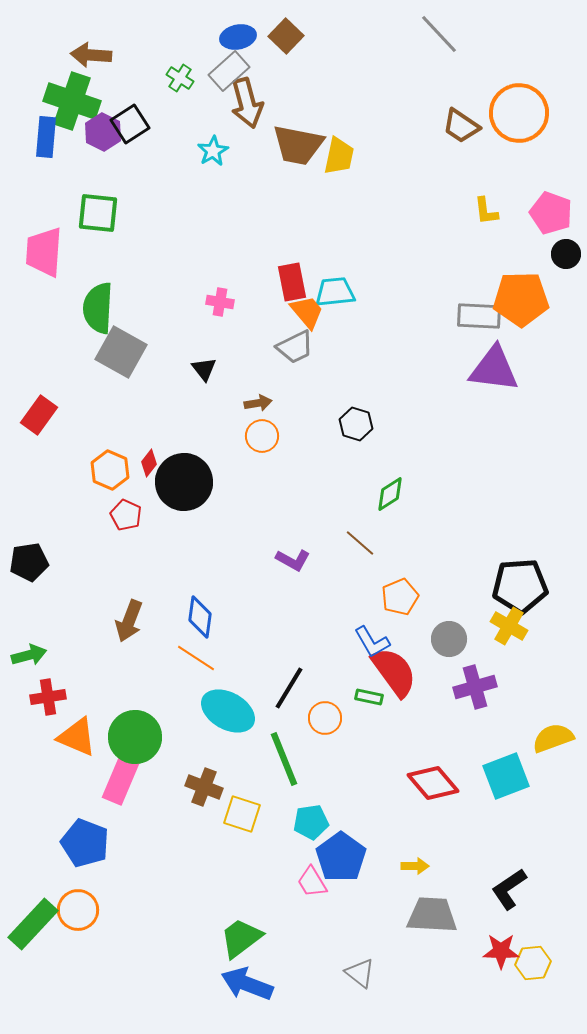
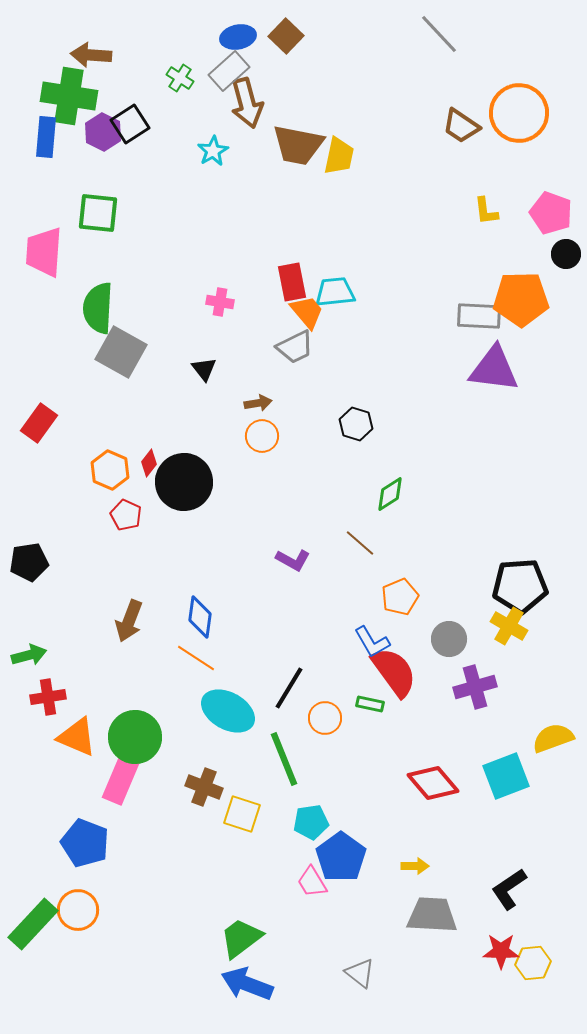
green cross at (72, 101): moved 3 px left, 5 px up; rotated 10 degrees counterclockwise
red rectangle at (39, 415): moved 8 px down
green rectangle at (369, 697): moved 1 px right, 7 px down
